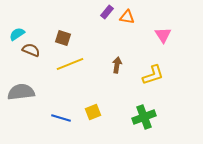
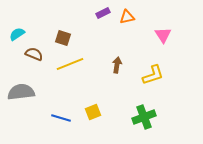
purple rectangle: moved 4 px left, 1 px down; rotated 24 degrees clockwise
orange triangle: rotated 21 degrees counterclockwise
brown semicircle: moved 3 px right, 4 px down
